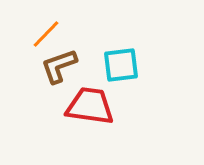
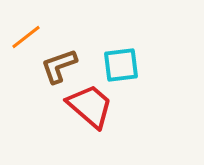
orange line: moved 20 px left, 3 px down; rotated 8 degrees clockwise
red trapezoid: rotated 33 degrees clockwise
